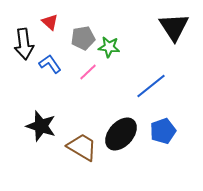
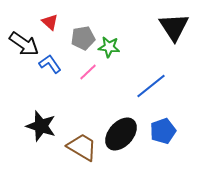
black arrow: rotated 48 degrees counterclockwise
